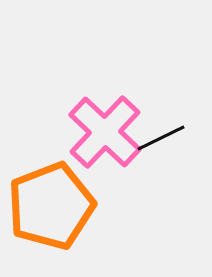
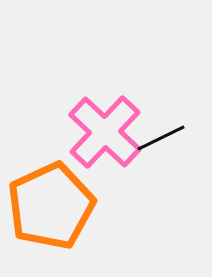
orange pentagon: rotated 4 degrees counterclockwise
